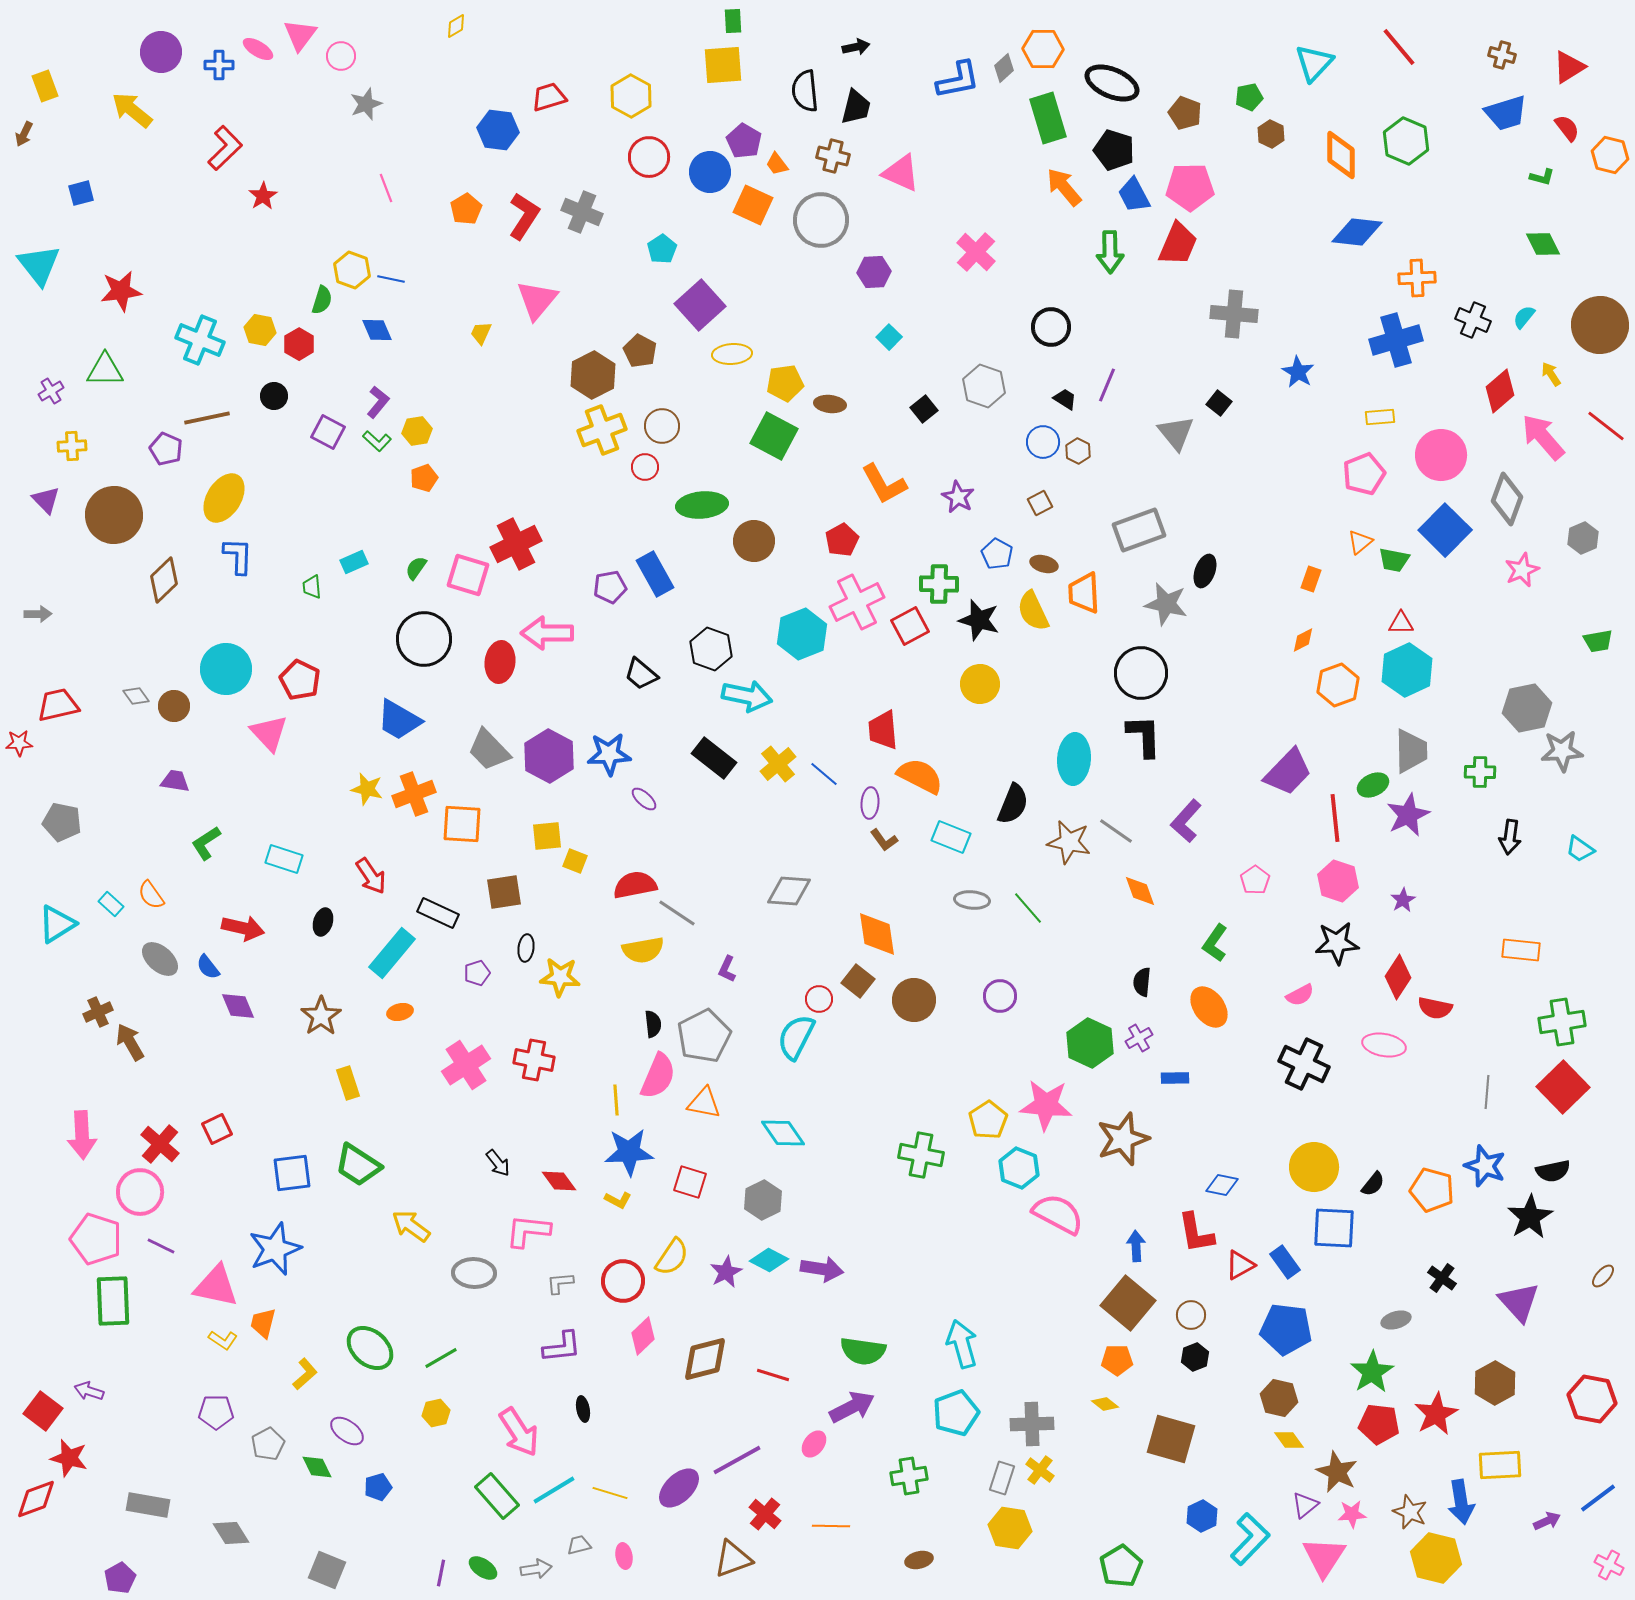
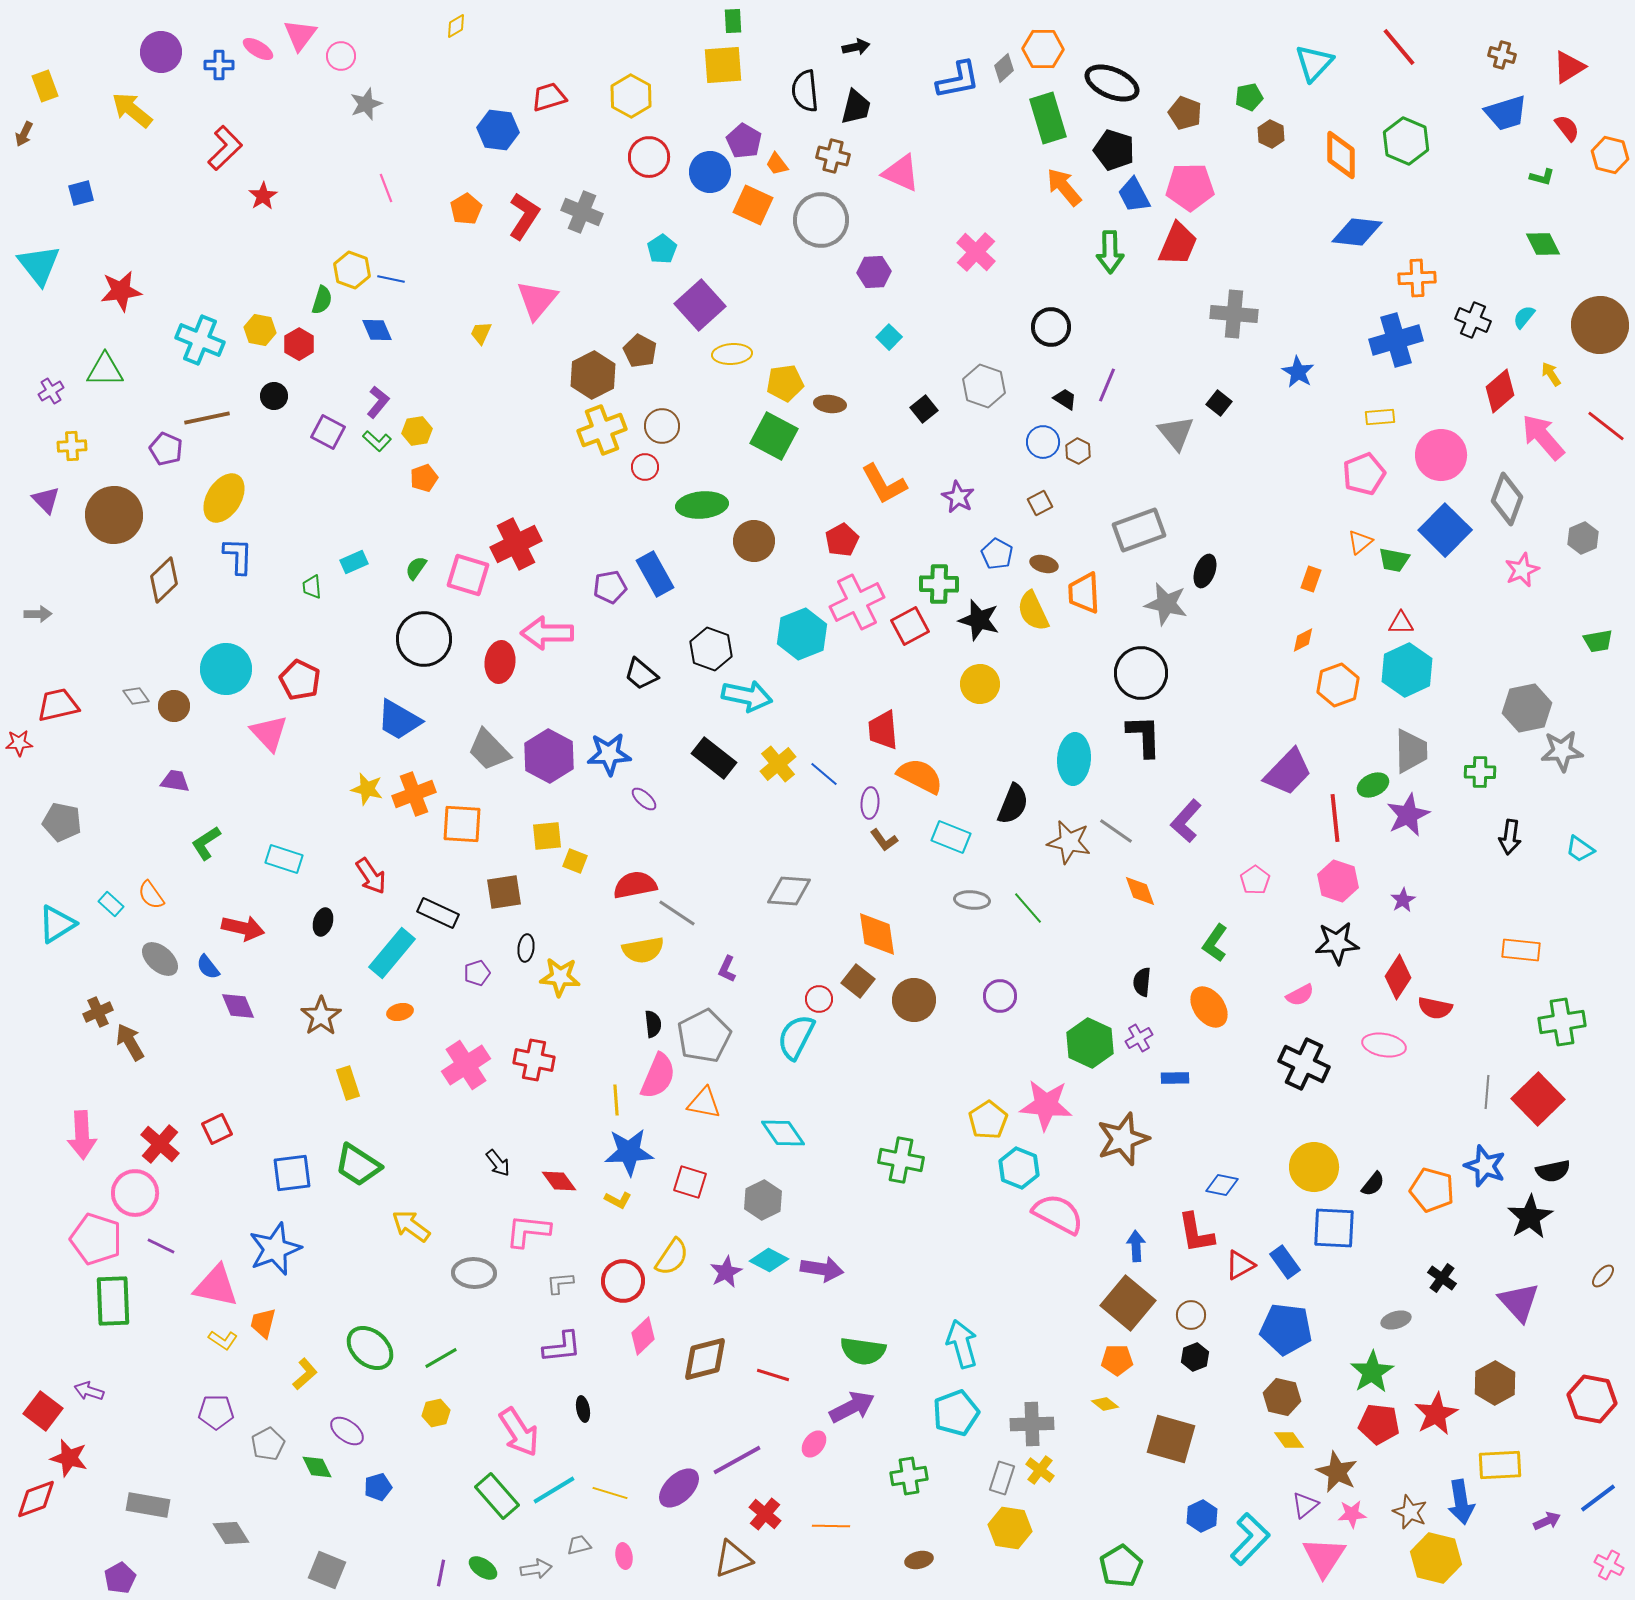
red square at (1563, 1087): moved 25 px left, 12 px down
green cross at (921, 1155): moved 20 px left, 5 px down
pink circle at (140, 1192): moved 5 px left, 1 px down
brown hexagon at (1279, 1398): moved 3 px right, 1 px up
